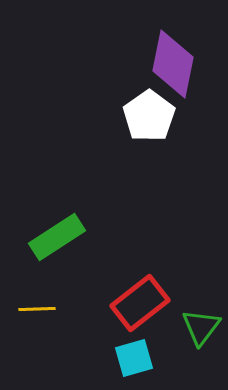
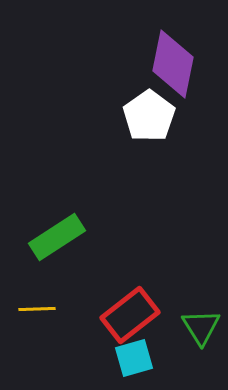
red rectangle: moved 10 px left, 12 px down
green triangle: rotated 9 degrees counterclockwise
